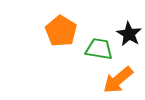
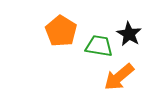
green trapezoid: moved 3 px up
orange arrow: moved 1 px right, 3 px up
